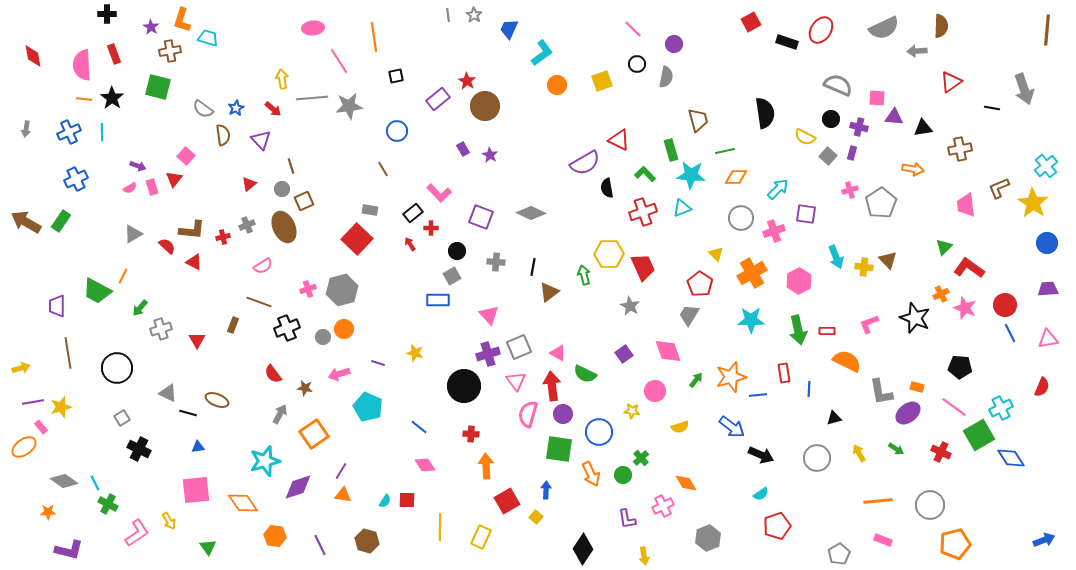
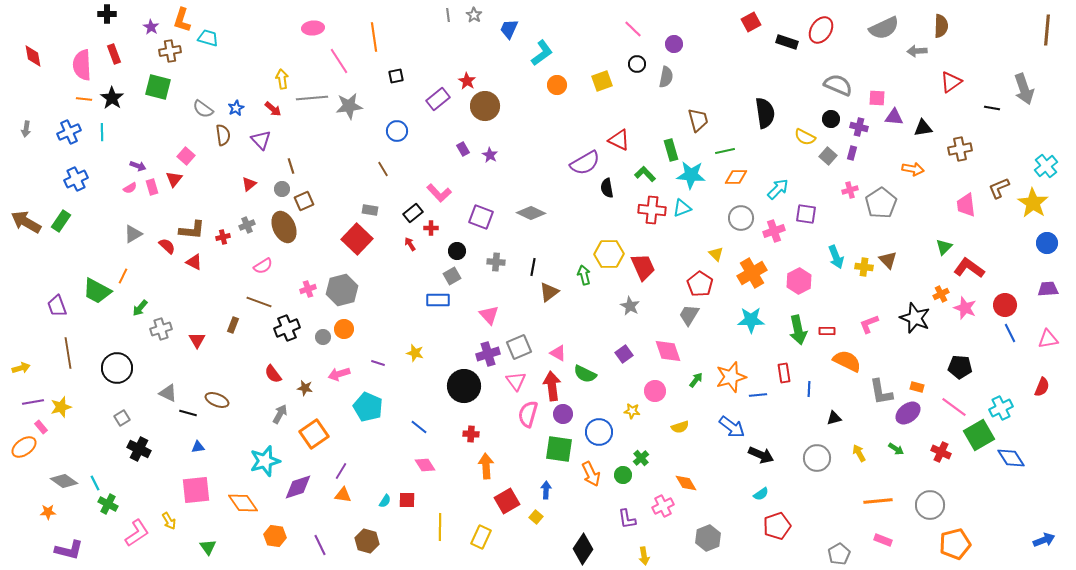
red cross at (643, 212): moved 9 px right, 2 px up; rotated 24 degrees clockwise
purple trapezoid at (57, 306): rotated 20 degrees counterclockwise
